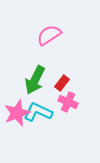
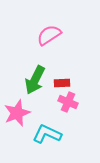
red rectangle: rotated 49 degrees clockwise
cyan L-shape: moved 9 px right, 22 px down
